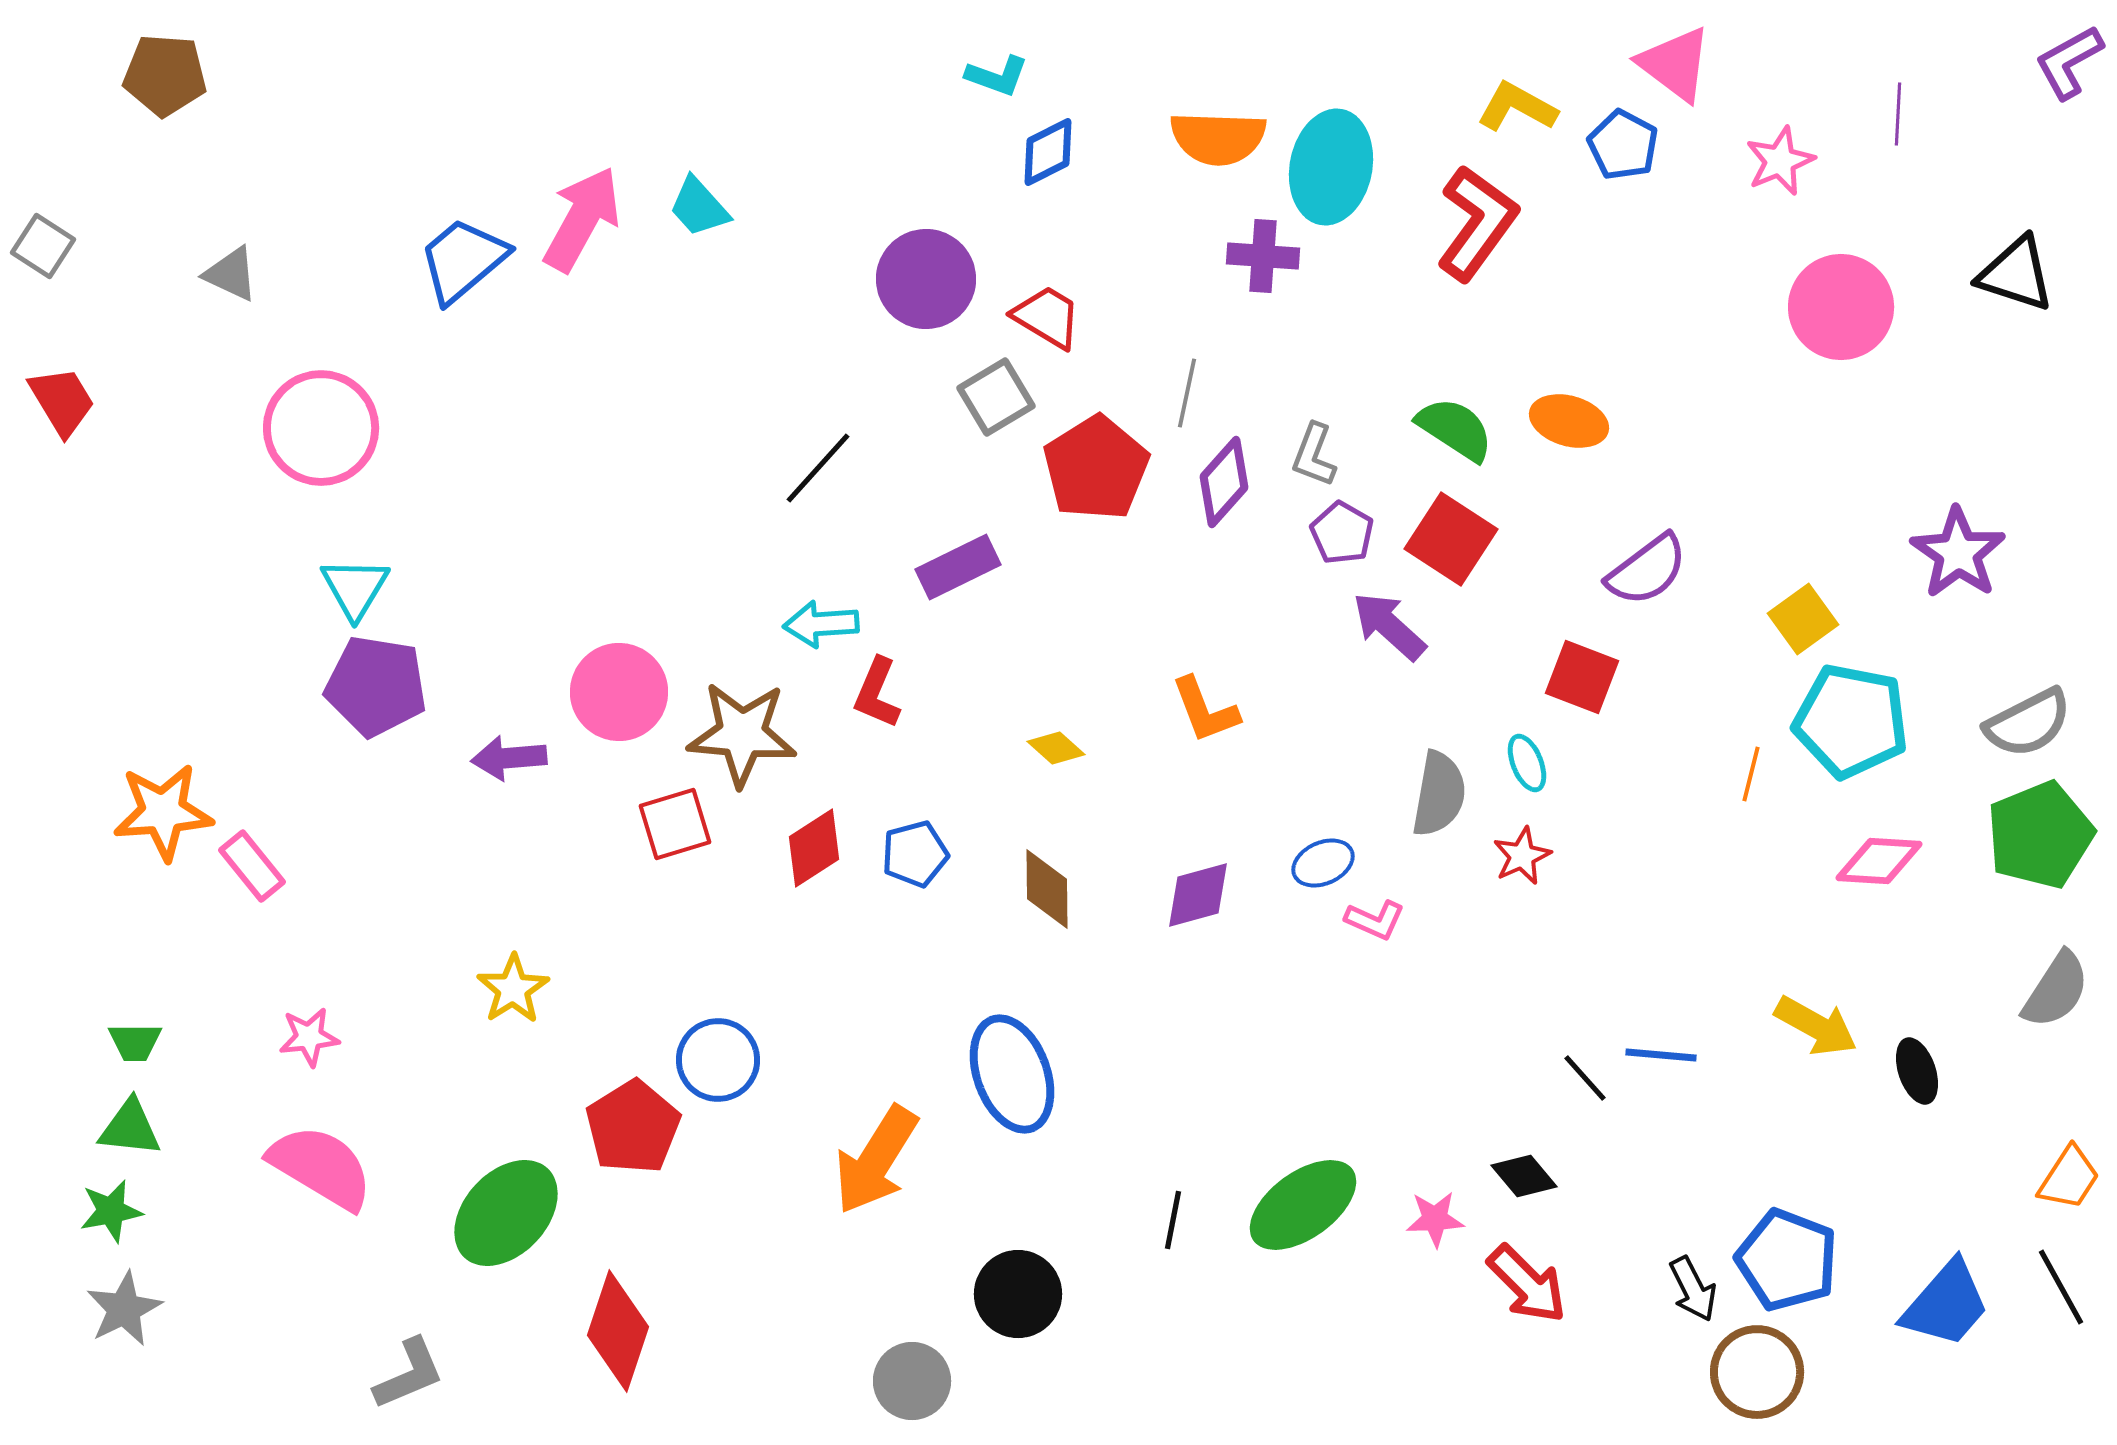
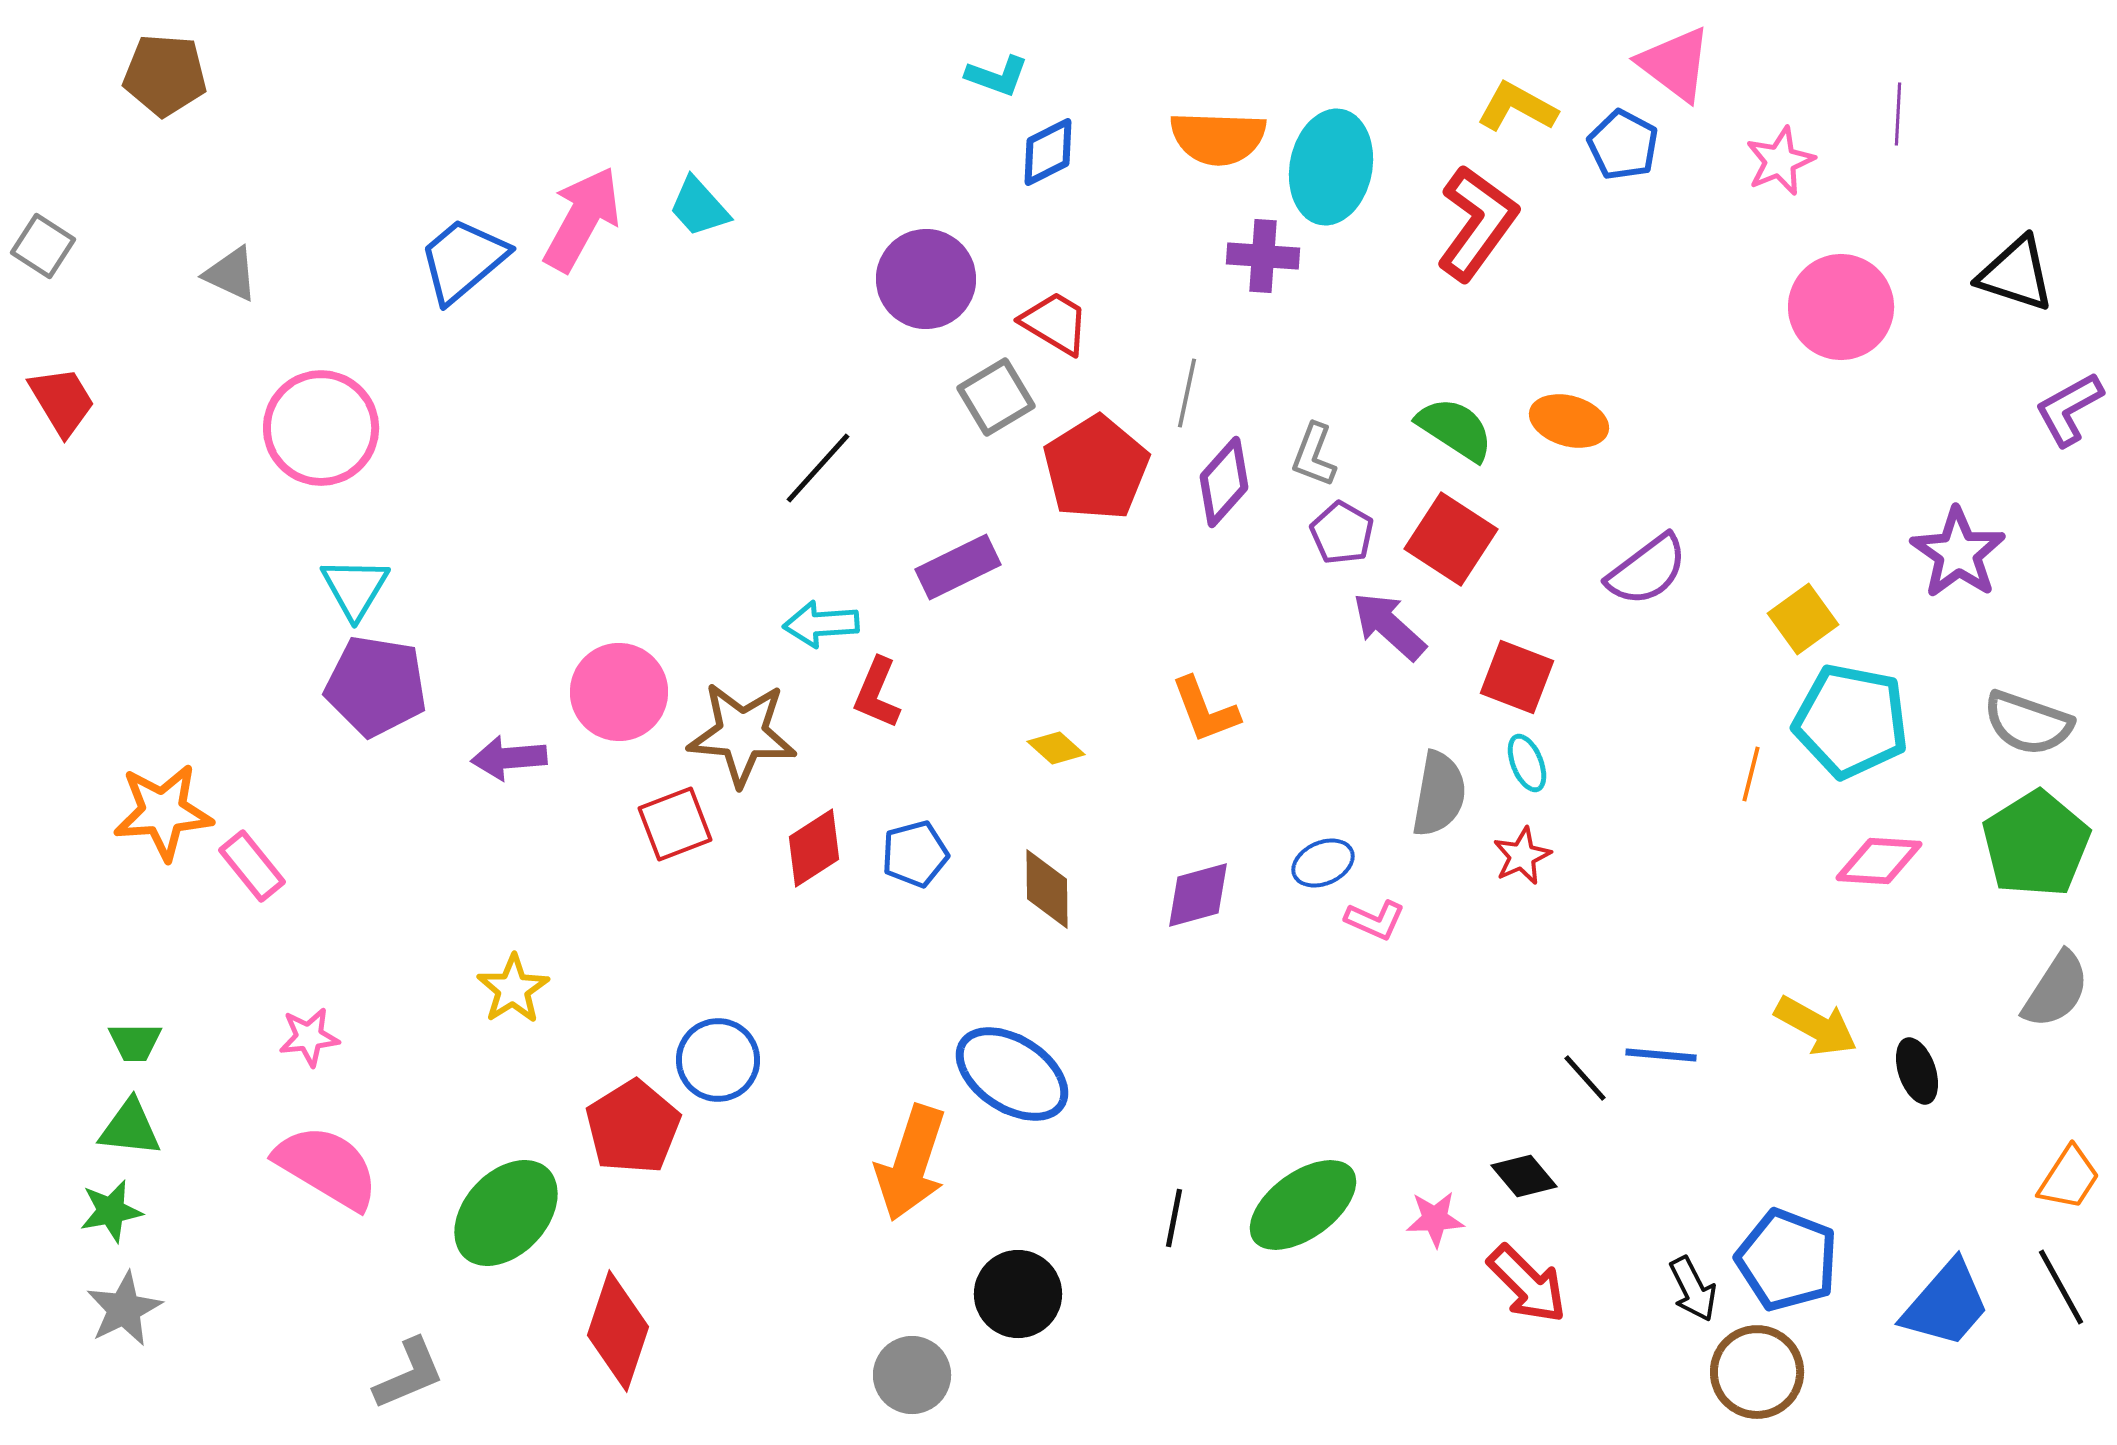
purple L-shape at (2069, 62): moved 347 px down
red trapezoid at (1047, 317): moved 8 px right, 6 px down
red square at (1582, 677): moved 65 px left
gray semicircle at (2028, 723): rotated 46 degrees clockwise
red square at (675, 824): rotated 4 degrees counterclockwise
green pentagon at (2040, 835): moved 4 px left, 9 px down; rotated 10 degrees counterclockwise
blue ellipse at (1012, 1074): rotated 37 degrees counterclockwise
orange arrow at (876, 1160): moved 35 px right, 3 px down; rotated 14 degrees counterclockwise
pink semicircle at (321, 1167): moved 6 px right
black line at (1173, 1220): moved 1 px right, 2 px up
gray circle at (912, 1381): moved 6 px up
